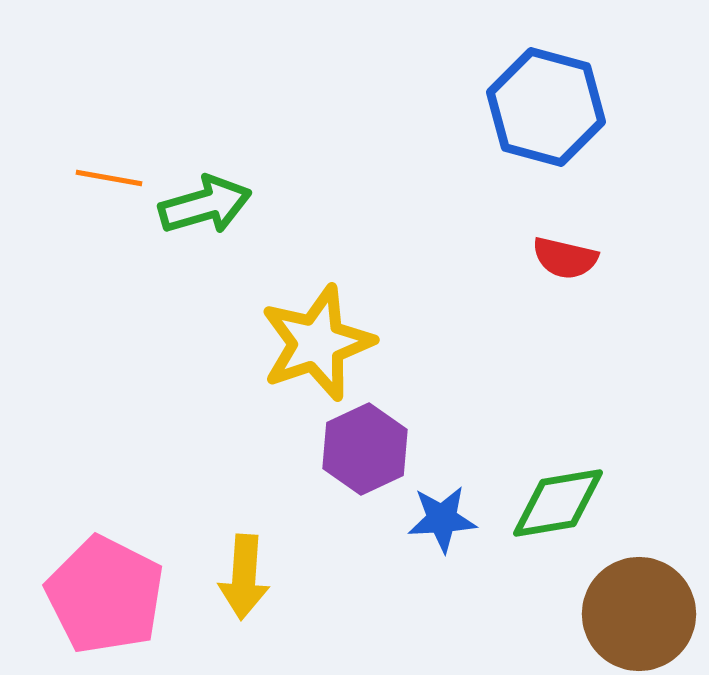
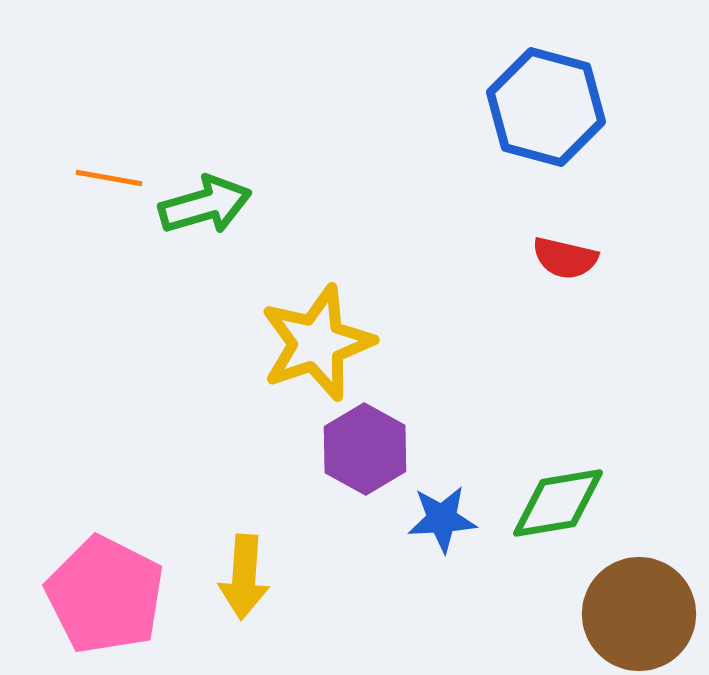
purple hexagon: rotated 6 degrees counterclockwise
